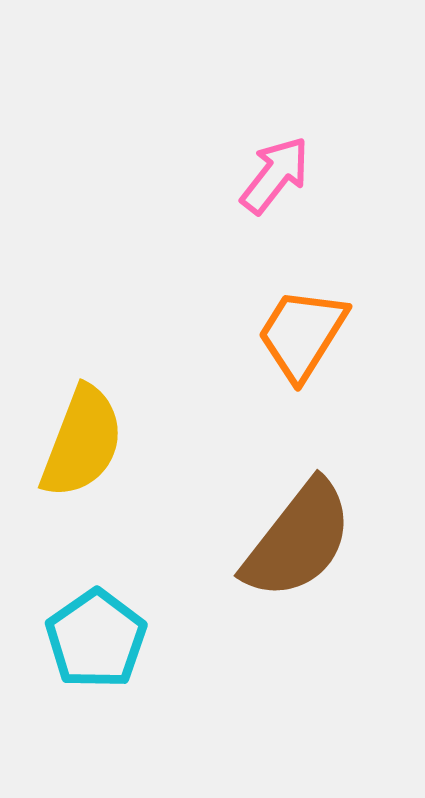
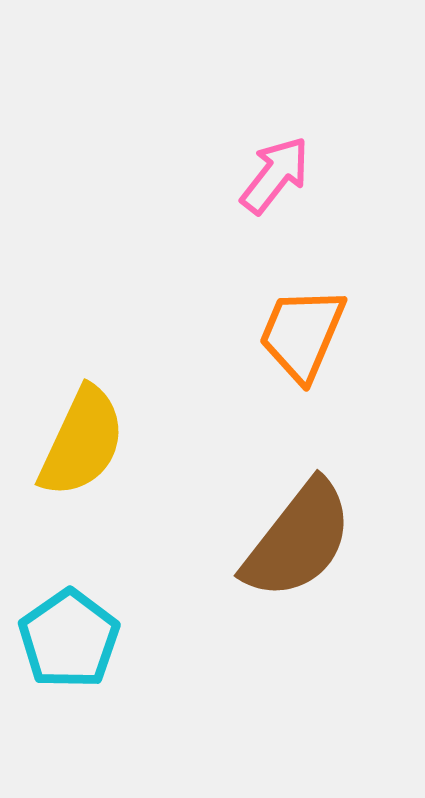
orange trapezoid: rotated 9 degrees counterclockwise
yellow semicircle: rotated 4 degrees clockwise
cyan pentagon: moved 27 px left
